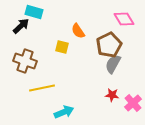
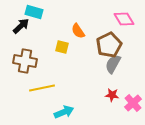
brown cross: rotated 10 degrees counterclockwise
